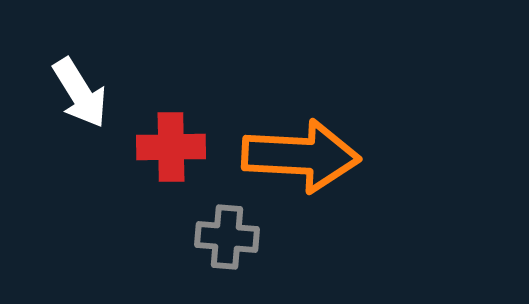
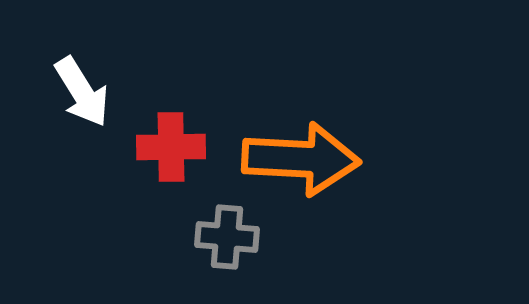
white arrow: moved 2 px right, 1 px up
orange arrow: moved 3 px down
